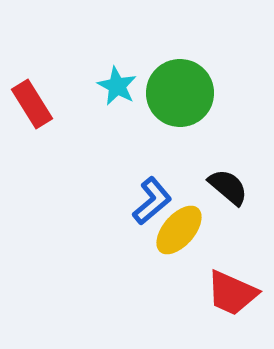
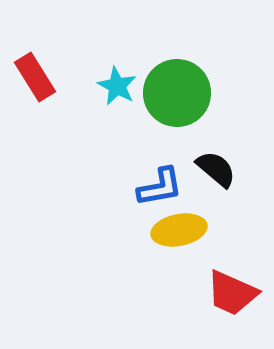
green circle: moved 3 px left
red rectangle: moved 3 px right, 27 px up
black semicircle: moved 12 px left, 18 px up
blue L-shape: moved 8 px right, 14 px up; rotated 30 degrees clockwise
yellow ellipse: rotated 38 degrees clockwise
